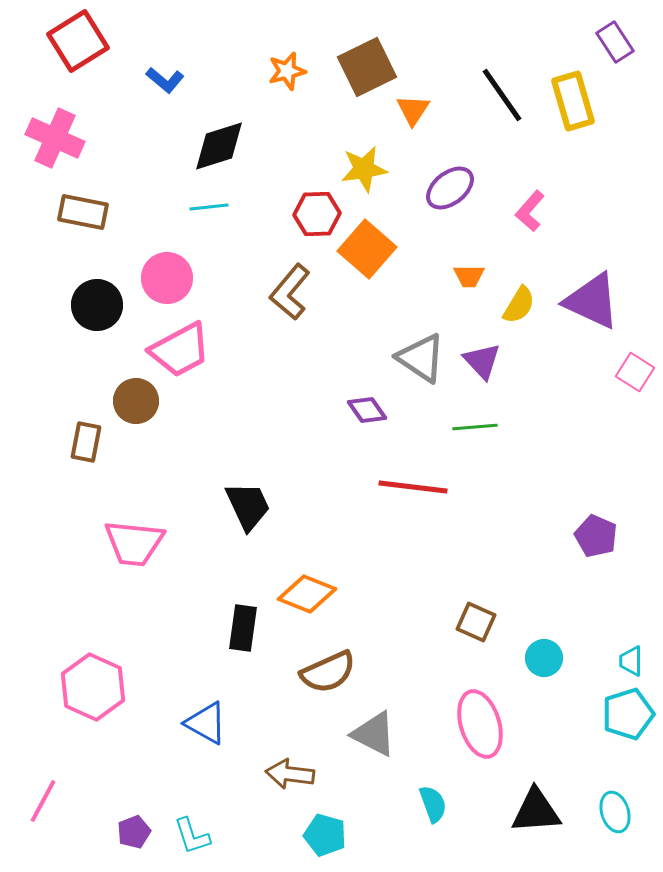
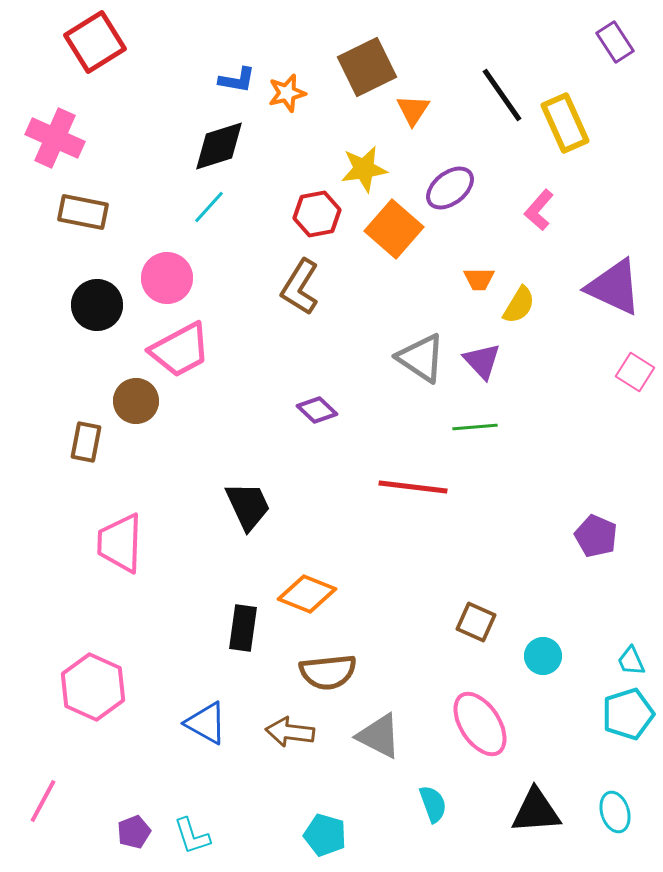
red square at (78, 41): moved 17 px right, 1 px down
orange star at (287, 71): moved 22 px down
blue L-shape at (165, 80): moved 72 px right; rotated 30 degrees counterclockwise
yellow rectangle at (573, 101): moved 8 px left, 22 px down; rotated 8 degrees counterclockwise
cyan line at (209, 207): rotated 42 degrees counterclockwise
pink L-shape at (530, 211): moved 9 px right, 1 px up
red hexagon at (317, 214): rotated 9 degrees counterclockwise
orange square at (367, 249): moved 27 px right, 20 px up
orange trapezoid at (469, 276): moved 10 px right, 3 px down
brown L-shape at (290, 292): moved 10 px right, 5 px up; rotated 8 degrees counterclockwise
purple triangle at (592, 301): moved 22 px right, 14 px up
purple diamond at (367, 410): moved 50 px left; rotated 12 degrees counterclockwise
pink trapezoid at (134, 543): moved 14 px left; rotated 86 degrees clockwise
cyan circle at (544, 658): moved 1 px left, 2 px up
cyan trapezoid at (631, 661): rotated 24 degrees counterclockwise
brown semicircle at (328, 672): rotated 18 degrees clockwise
pink ellipse at (480, 724): rotated 16 degrees counterclockwise
gray triangle at (374, 734): moved 5 px right, 2 px down
brown arrow at (290, 774): moved 42 px up
